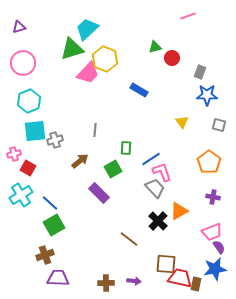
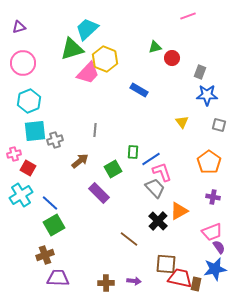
green rectangle at (126, 148): moved 7 px right, 4 px down
